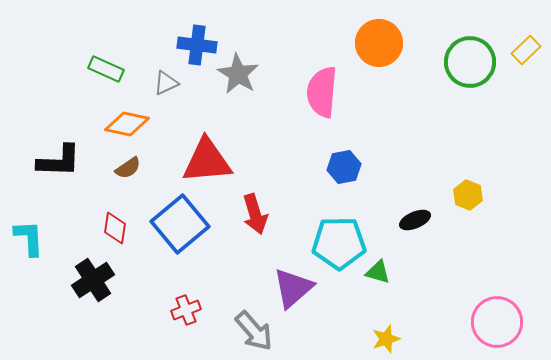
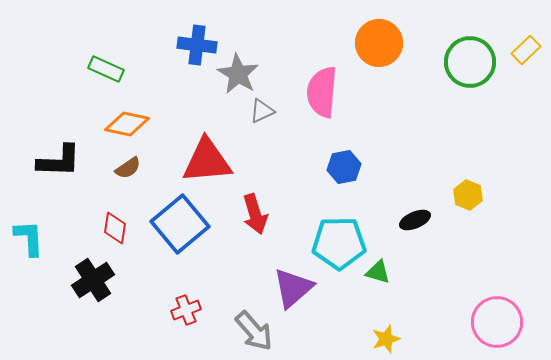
gray triangle: moved 96 px right, 28 px down
